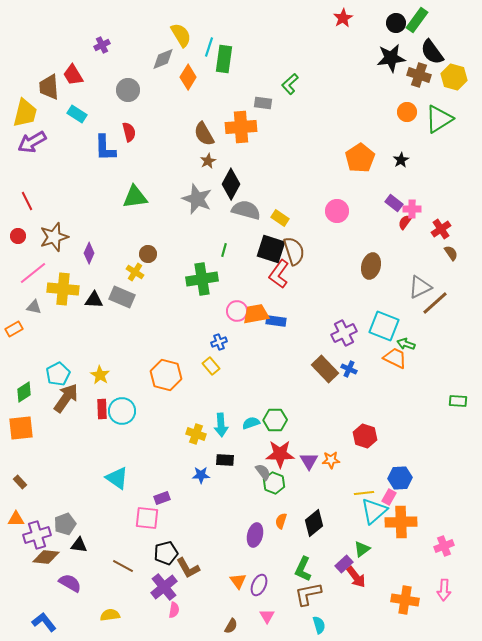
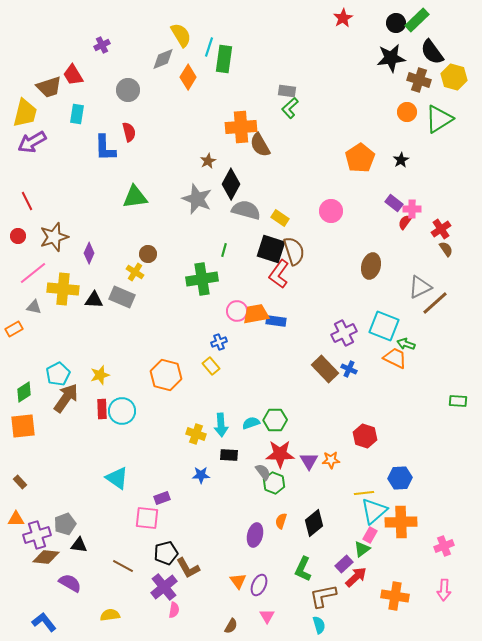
green rectangle at (417, 20): rotated 10 degrees clockwise
brown cross at (419, 75): moved 5 px down
green L-shape at (290, 84): moved 24 px down
brown trapezoid at (49, 87): rotated 104 degrees counterclockwise
gray rectangle at (263, 103): moved 24 px right, 12 px up
cyan rectangle at (77, 114): rotated 66 degrees clockwise
brown semicircle at (204, 134): moved 56 px right, 11 px down
pink circle at (337, 211): moved 6 px left
brown semicircle at (451, 253): moved 5 px left, 4 px up
yellow star at (100, 375): rotated 24 degrees clockwise
orange square at (21, 428): moved 2 px right, 2 px up
black rectangle at (225, 460): moved 4 px right, 5 px up
pink rectangle at (389, 497): moved 19 px left, 38 px down
red arrow at (356, 577): rotated 95 degrees counterclockwise
brown L-shape at (308, 594): moved 15 px right, 2 px down
orange cross at (405, 600): moved 10 px left, 4 px up
